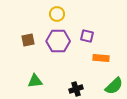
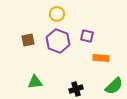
purple hexagon: rotated 20 degrees clockwise
green triangle: moved 1 px down
